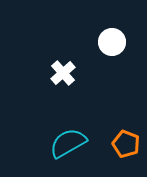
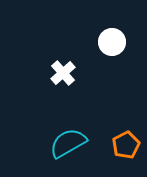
orange pentagon: moved 1 px down; rotated 24 degrees clockwise
